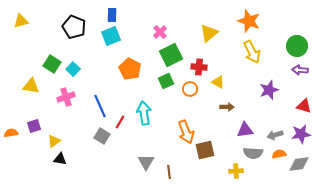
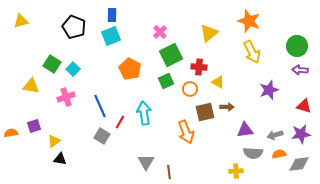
brown square at (205, 150): moved 38 px up
